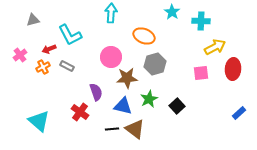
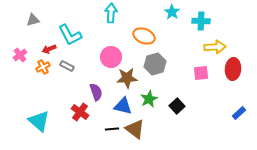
yellow arrow: rotated 25 degrees clockwise
